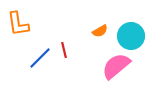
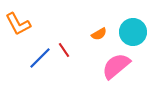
orange L-shape: rotated 20 degrees counterclockwise
orange semicircle: moved 1 px left, 3 px down
cyan circle: moved 2 px right, 4 px up
red line: rotated 21 degrees counterclockwise
